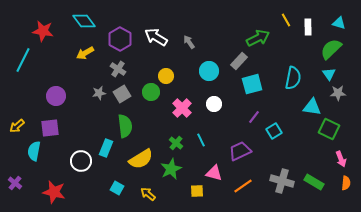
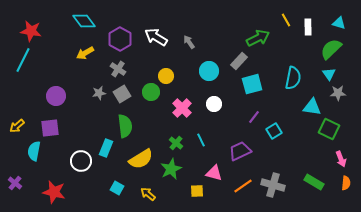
red star at (43, 31): moved 12 px left
gray cross at (282, 181): moved 9 px left, 4 px down
